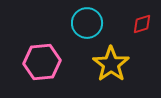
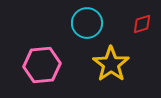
pink hexagon: moved 3 px down
